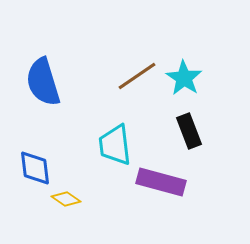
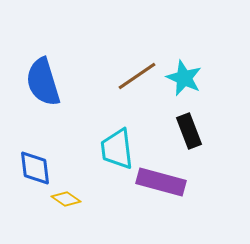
cyan star: rotated 9 degrees counterclockwise
cyan trapezoid: moved 2 px right, 4 px down
